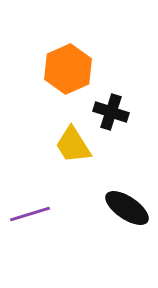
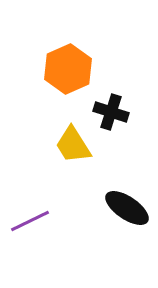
purple line: moved 7 px down; rotated 9 degrees counterclockwise
